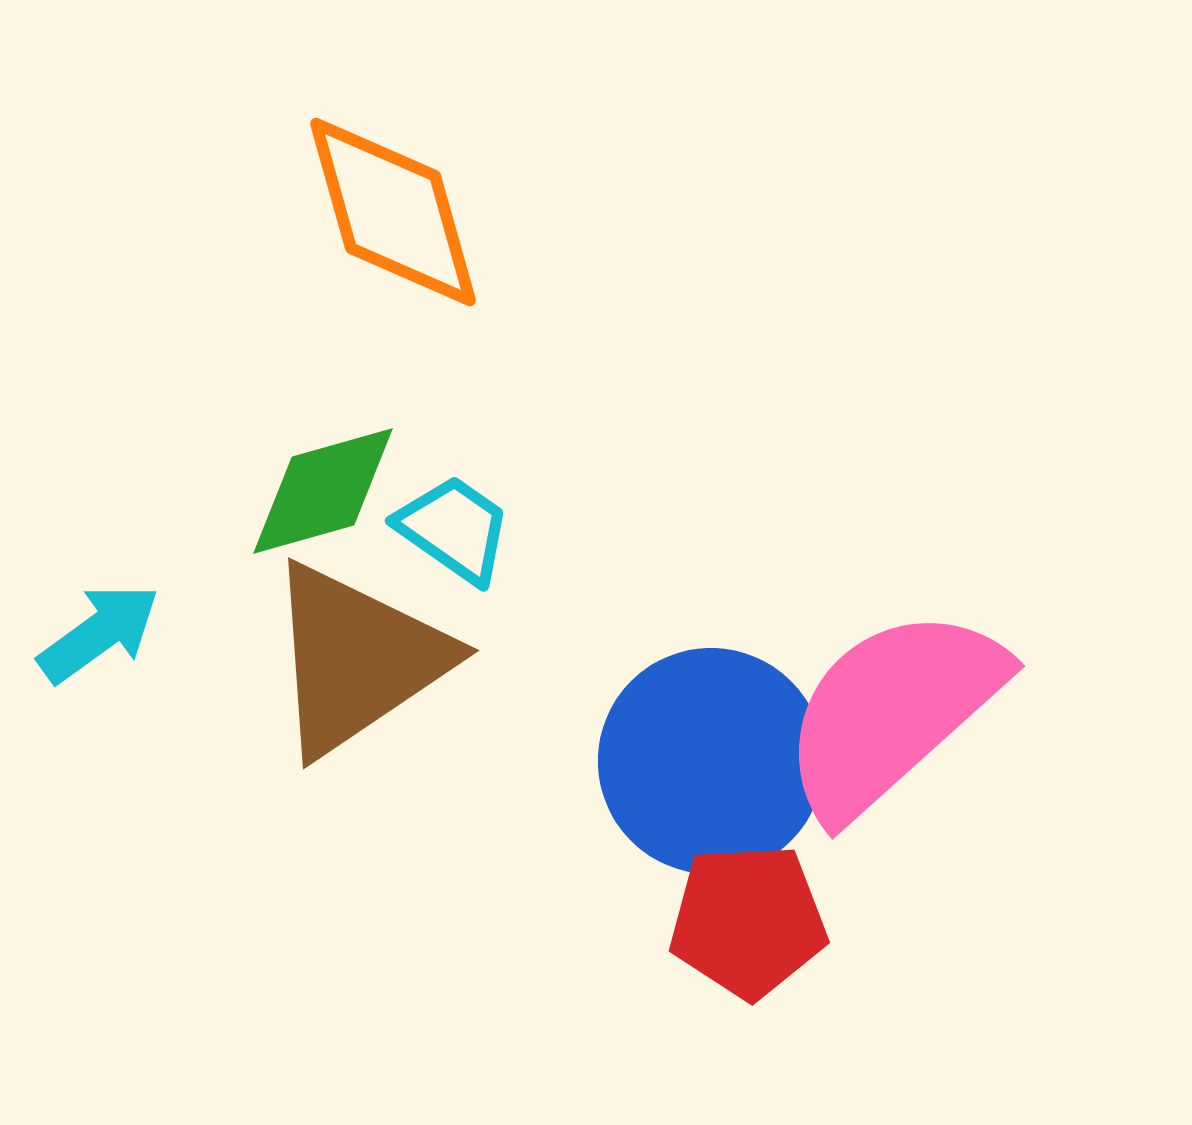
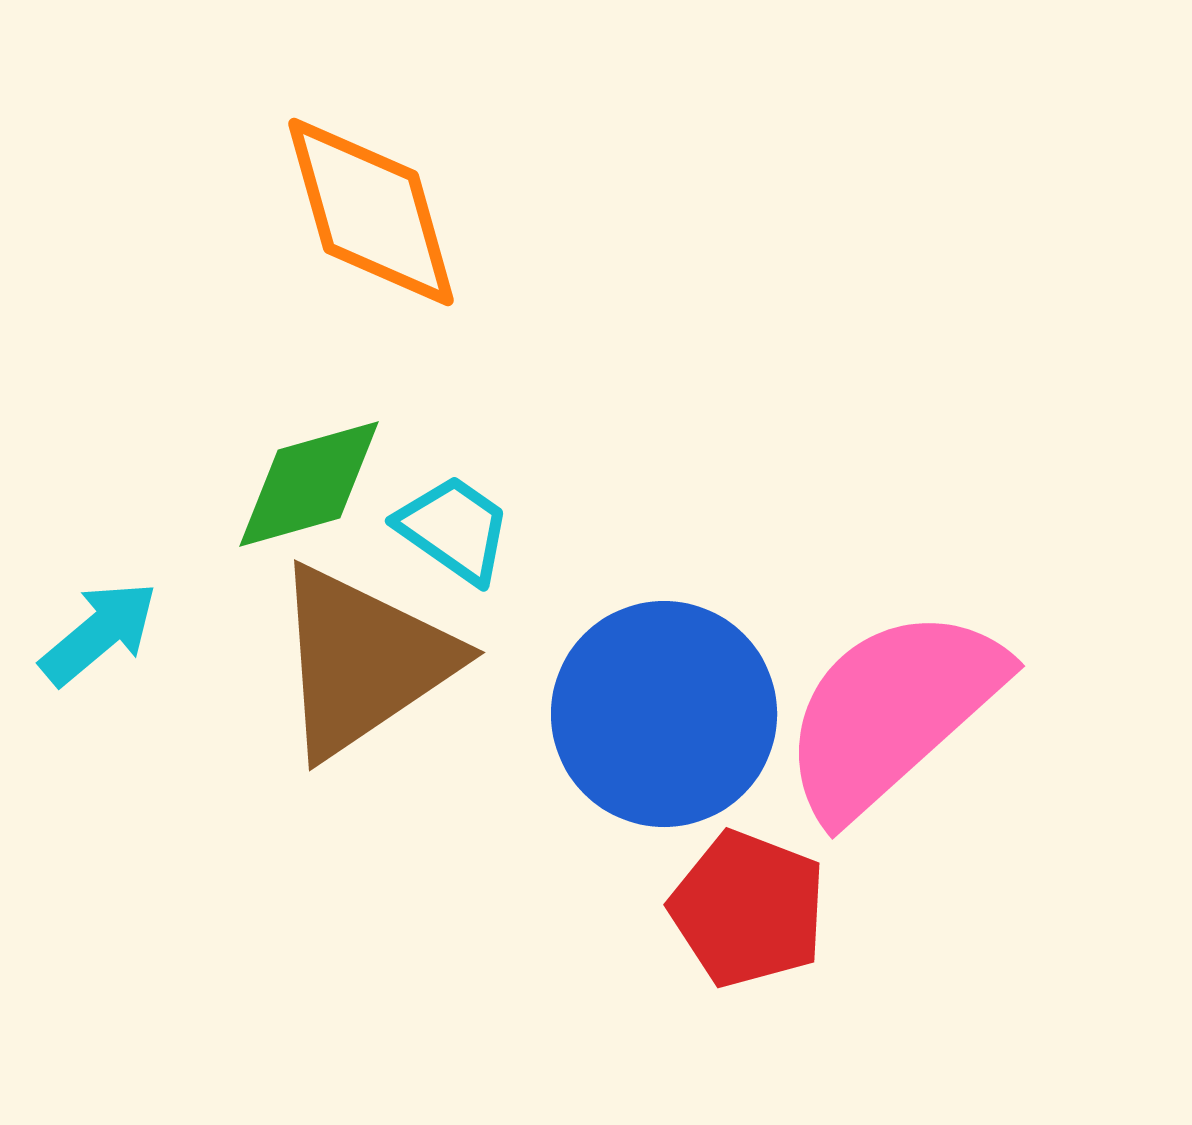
orange diamond: moved 22 px left
green diamond: moved 14 px left, 7 px up
cyan arrow: rotated 4 degrees counterclockwise
brown triangle: moved 6 px right, 2 px down
blue circle: moved 47 px left, 47 px up
red pentagon: moved 12 px up; rotated 24 degrees clockwise
